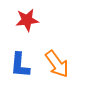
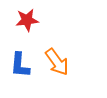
orange arrow: moved 2 px up
